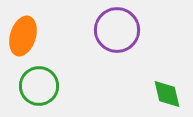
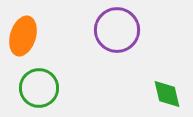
green circle: moved 2 px down
